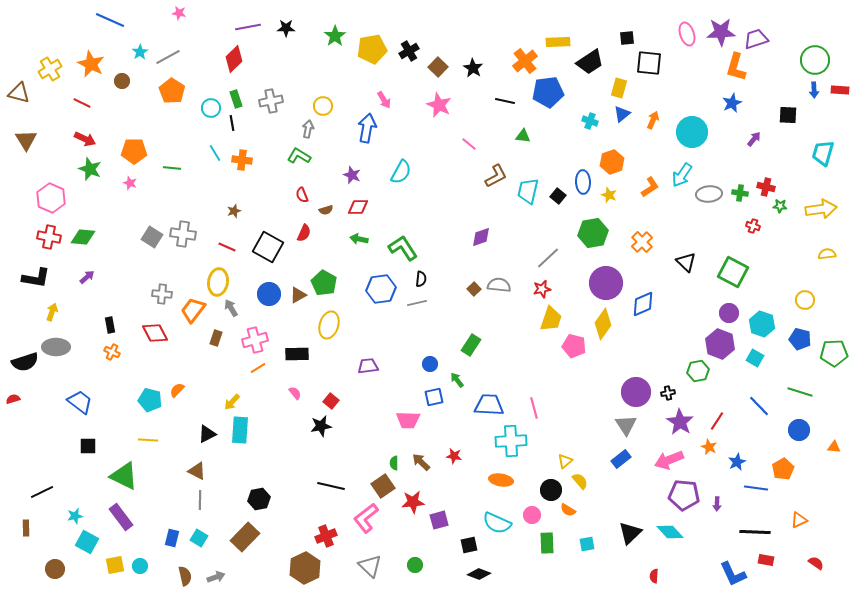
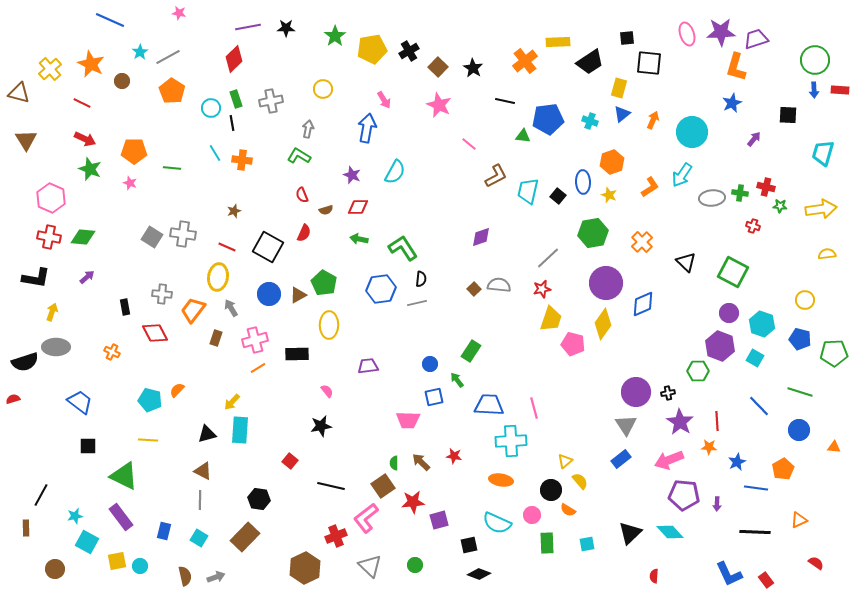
yellow cross at (50, 69): rotated 10 degrees counterclockwise
blue pentagon at (548, 92): moved 27 px down
yellow circle at (323, 106): moved 17 px up
cyan semicircle at (401, 172): moved 6 px left
gray ellipse at (709, 194): moved 3 px right, 4 px down
yellow ellipse at (218, 282): moved 5 px up
black rectangle at (110, 325): moved 15 px right, 18 px up
yellow ellipse at (329, 325): rotated 16 degrees counterclockwise
purple hexagon at (720, 344): moved 2 px down
green rectangle at (471, 345): moved 6 px down
pink pentagon at (574, 346): moved 1 px left, 2 px up
green hexagon at (698, 371): rotated 10 degrees clockwise
pink semicircle at (295, 393): moved 32 px right, 2 px up
red square at (331, 401): moved 41 px left, 60 px down
red line at (717, 421): rotated 36 degrees counterclockwise
black triangle at (207, 434): rotated 12 degrees clockwise
orange star at (709, 447): rotated 21 degrees counterclockwise
brown triangle at (197, 471): moved 6 px right
black line at (42, 492): moved 1 px left, 3 px down; rotated 35 degrees counterclockwise
black hexagon at (259, 499): rotated 20 degrees clockwise
red cross at (326, 536): moved 10 px right
blue rectangle at (172, 538): moved 8 px left, 7 px up
red rectangle at (766, 560): moved 20 px down; rotated 42 degrees clockwise
yellow square at (115, 565): moved 2 px right, 4 px up
blue L-shape at (733, 574): moved 4 px left
